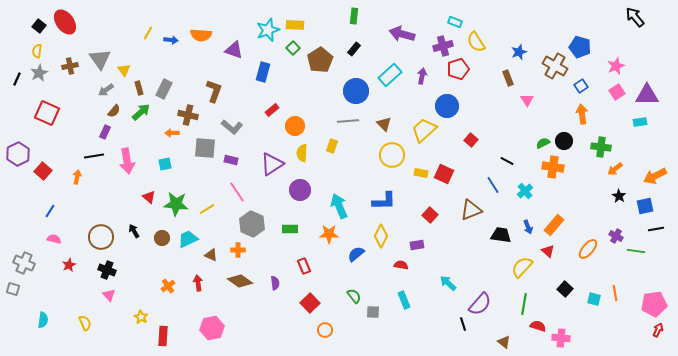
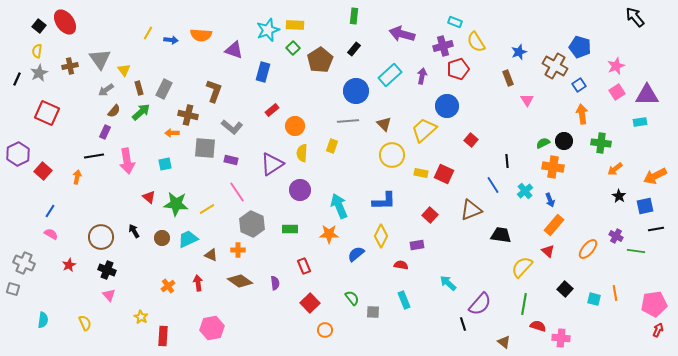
blue square at (581, 86): moved 2 px left, 1 px up
green cross at (601, 147): moved 4 px up
black line at (507, 161): rotated 56 degrees clockwise
blue arrow at (528, 227): moved 22 px right, 27 px up
pink semicircle at (54, 239): moved 3 px left, 5 px up; rotated 16 degrees clockwise
green semicircle at (354, 296): moved 2 px left, 2 px down
